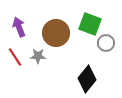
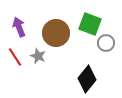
gray star: rotated 21 degrees clockwise
